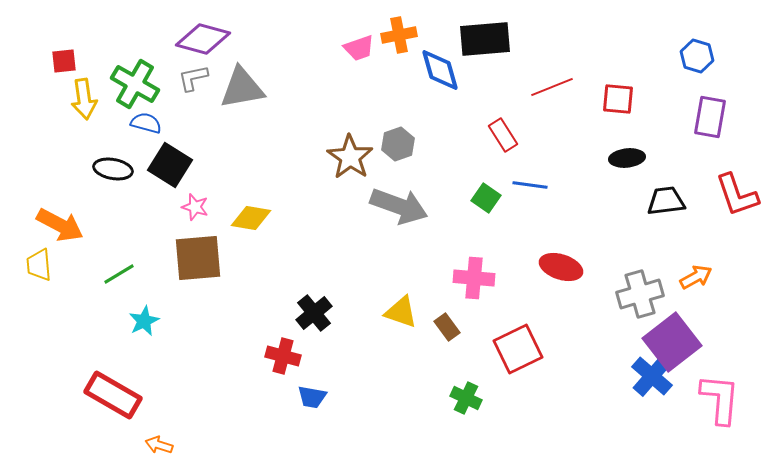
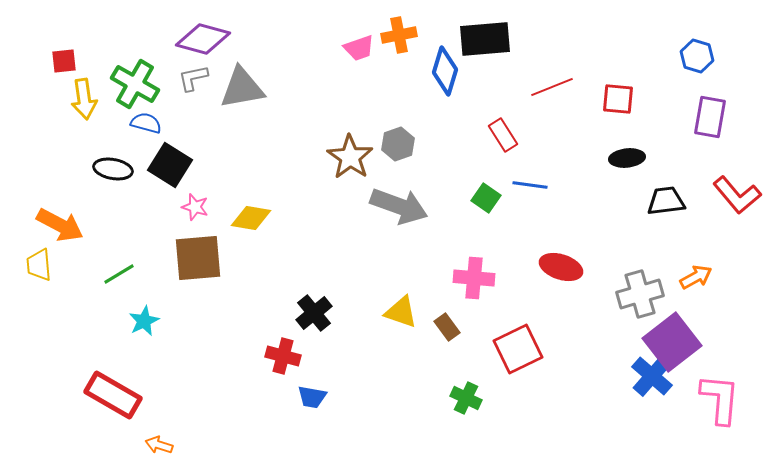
blue diamond at (440, 70): moved 5 px right, 1 px down; rotated 33 degrees clockwise
red L-shape at (737, 195): rotated 21 degrees counterclockwise
